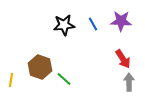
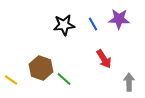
purple star: moved 2 px left, 2 px up
red arrow: moved 19 px left
brown hexagon: moved 1 px right, 1 px down
yellow line: rotated 64 degrees counterclockwise
